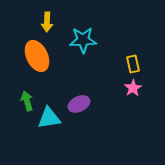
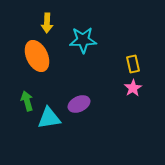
yellow arrow: moved 1 px down
